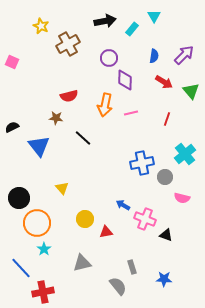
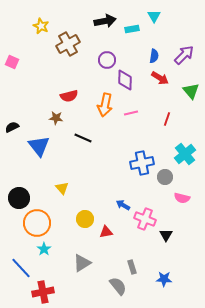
cyan rectangle: rotated 40 degrees clockwise
purple circle: moved 2 px left, 2 px down
red arrow: moved 4 px left, 4 px up
black line: rotated 18 degrees counterclockwise
black triangle: rotated 40 degrees clockwise
gray triangle: rotated 18 degrees counterclockwise
